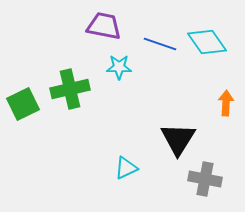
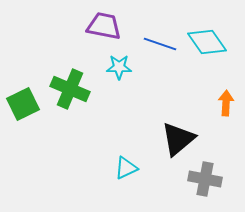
green cross: rotated 36 degrees clockwise
black triangle: rotated 18 degrees clockwise
